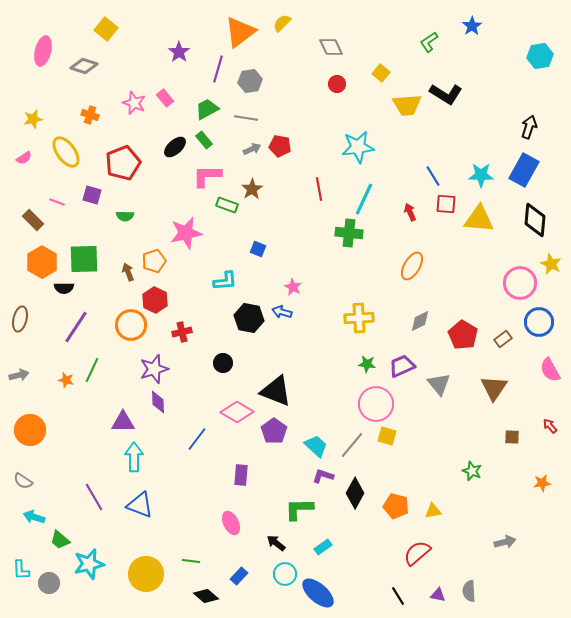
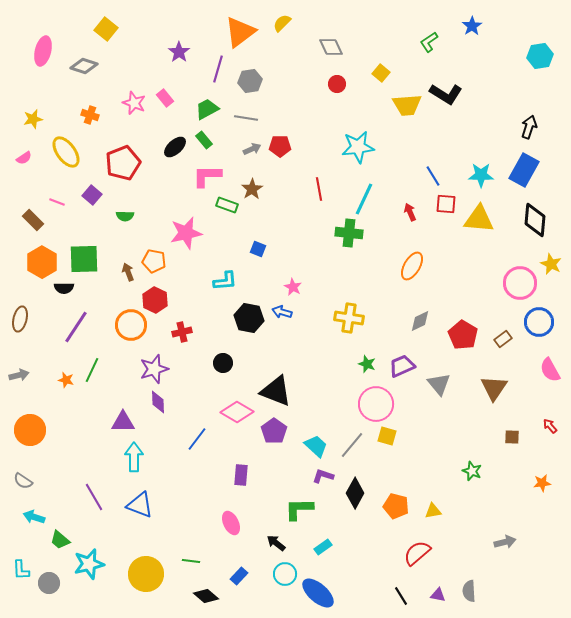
red pentagon at (280, 146): rotated 10 degrees counterclockwise
purple square at (92, 195): rotated 24 degrees clockwise
orange pentagon at (154, 261): rotated 30 degrees clockwise
yellow cross at (359, 318): moved 10 px left; rotated 12 degrees clockwise
green star at (367, 364): rotated 12 degrees clockwise
black line at (398, 596): moved 3 px right
